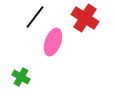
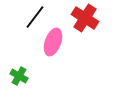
green cross: moved 2 px left, 1 px up
